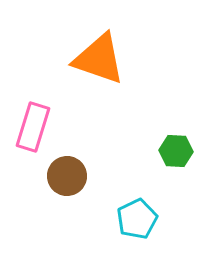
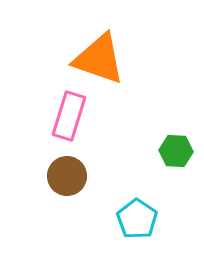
pink rectangle: moved 36 px right, 11 px up
cyan pentagon: rotated 12 degrees counterclockwise
